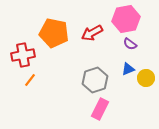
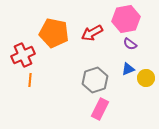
red cross: rotated 15 degrees counterclockwise
orange line: rotated 32 degrees counterclockwise
